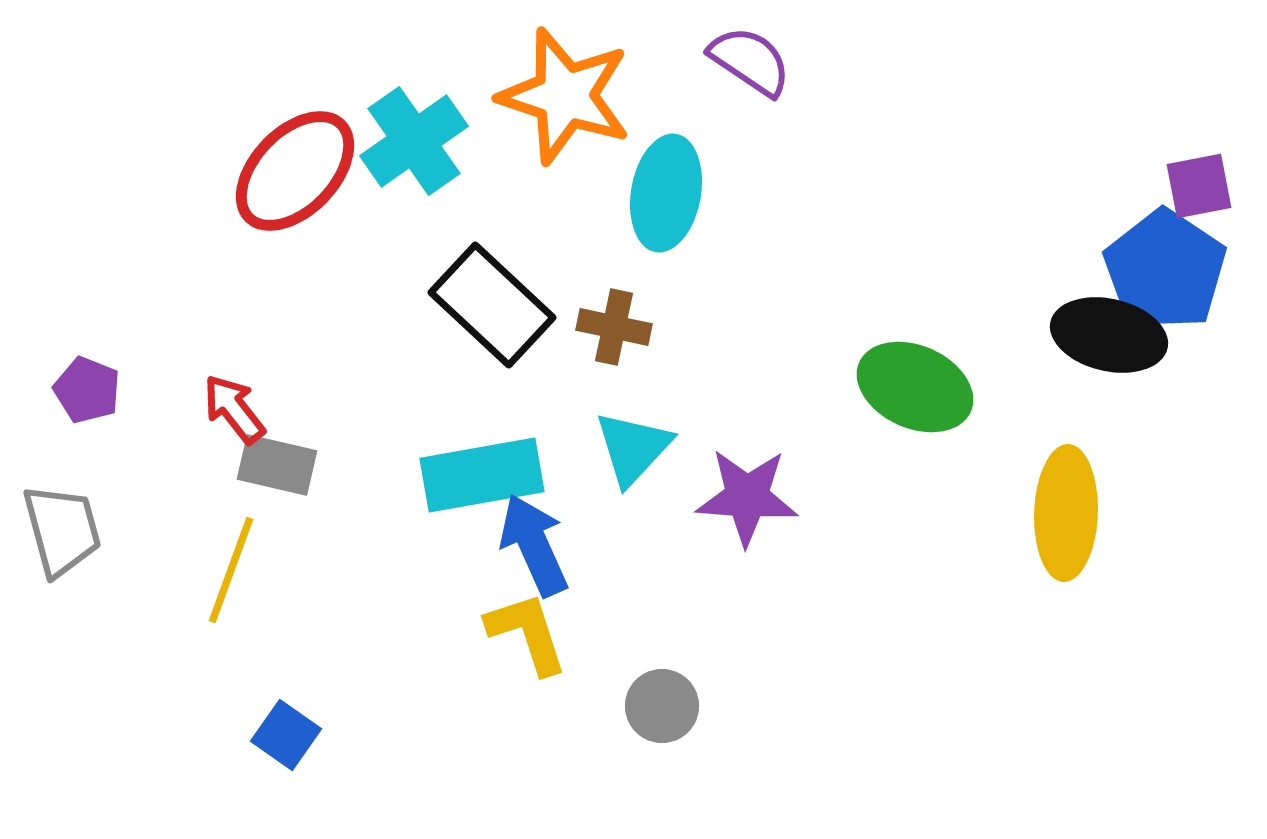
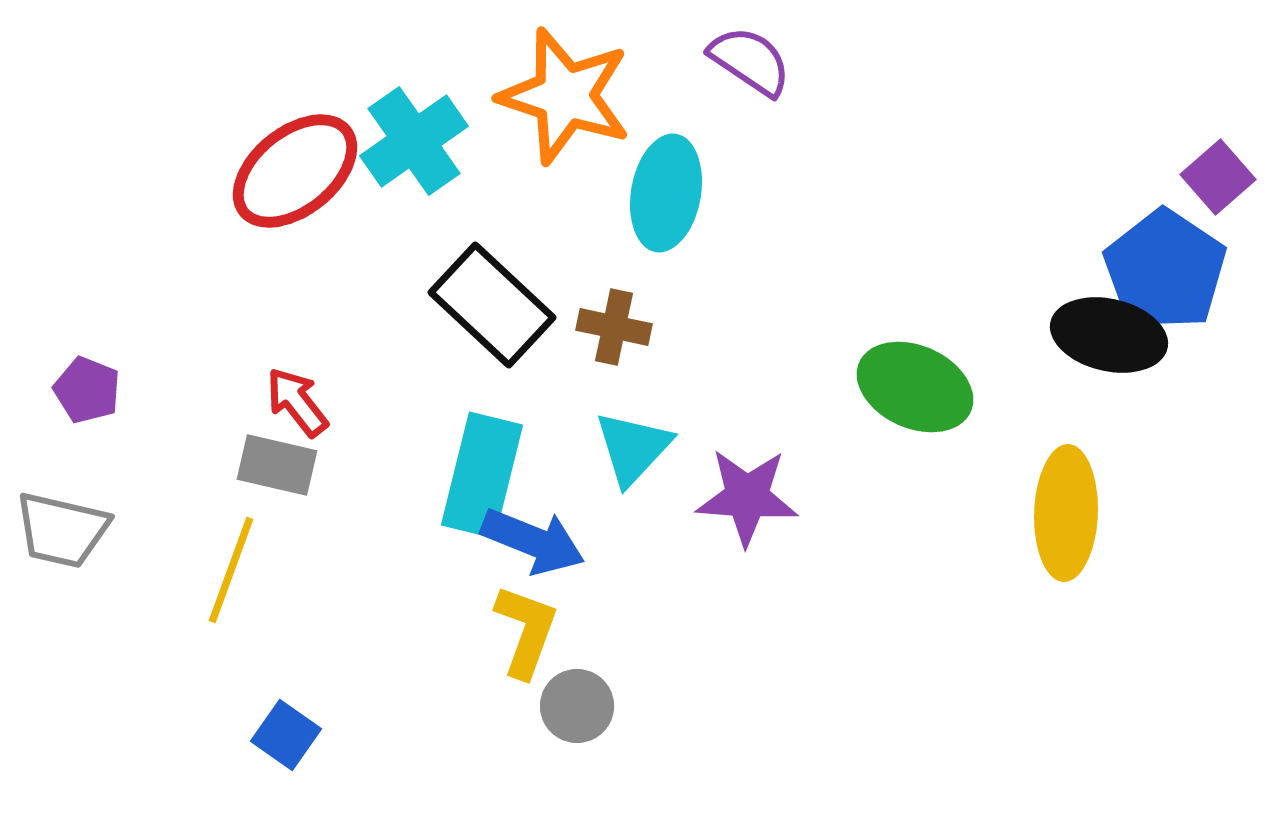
red ellipse: rotated 7 degrees clockwise
purple square: moved 19 px right, 9 px up; rotated 30 degrees counterclockwise
red arrow: moved 63 px right, 7 px up
cyan rectangle: rotated 66 degrees counterclockwise
gray trapezoid: rotated 118 degrees clockwise
blue arrow: moved 1 px left, 4 px up; rotated 136 degrees clockwise
yellow L-shape: moved 1 px left, 2 px up; rotated 38 degrees clockwise
gray circle: moved 85 px left
